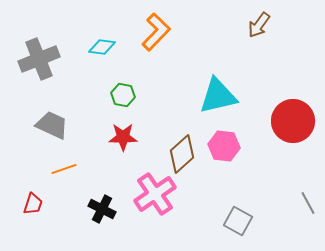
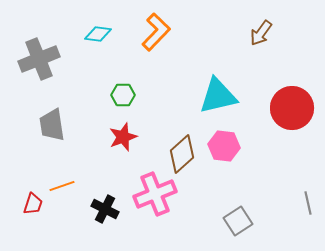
brown arrow: moved 2 px right, 8 px down
cyan diamond: moved 4 px left, 13 px up
green hexagon: rotated 10 degrees counterclockwise
red circle: moved 1 px left, 13 px up
gray trapezoid: rotated 124 degrees counterclockwise
red star: rotated 20 degrees counterclockwise
orange line: moved 2 px left, 17 px down
pink cross: rotated 12 degrees clockwise
gray line: rotated 15 degrees clockwise
black cross: moved 3 px right
gray square: rotated 28 degrees clockwise
